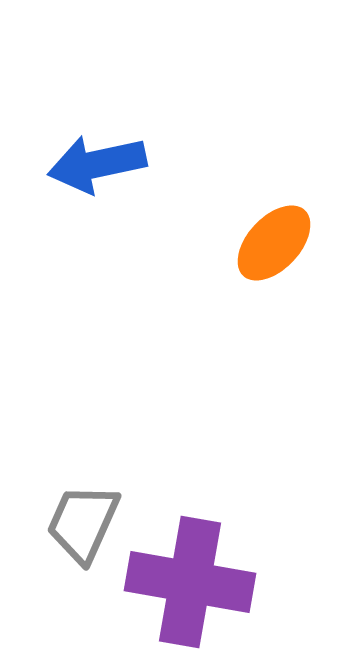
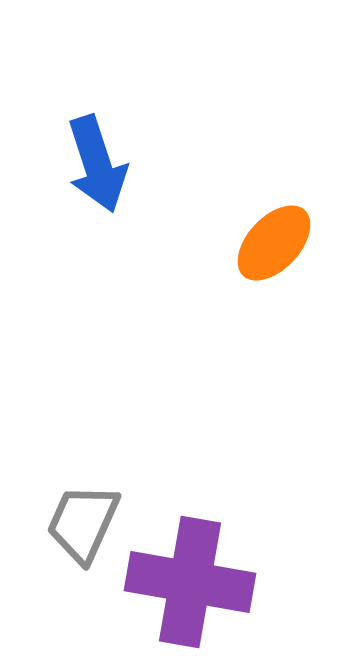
blue arrow: rotated 96 degrees counterclockwise
